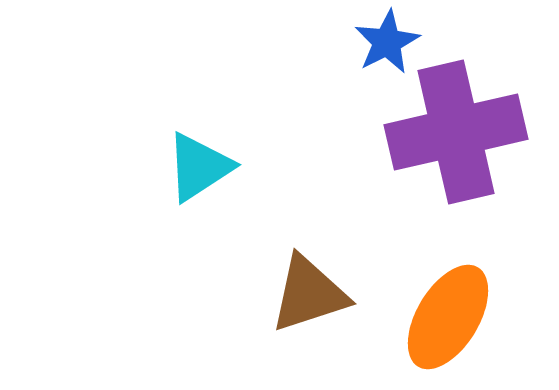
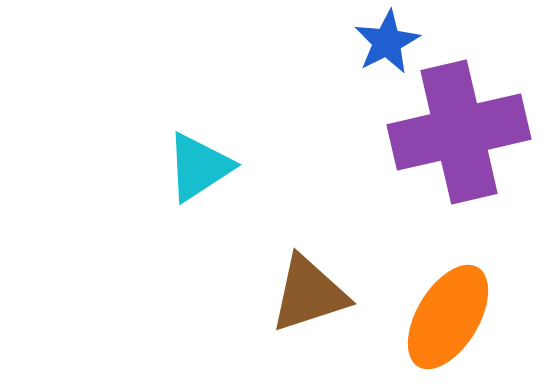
purple cross: moved 3 px right
